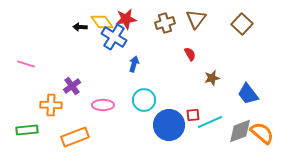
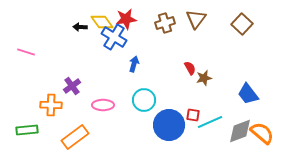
red semicircle: moved 14 px down
pink line: moved 12 px up
brown star: moved 8 px left
red square: rotated 16 degrees clockwise
orange rectangle: rotated 16 degrees counterclockwise
